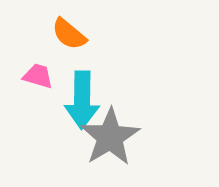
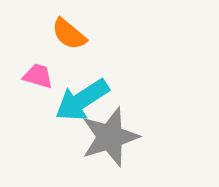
cyan arrow: rotated 56 degrees clockwise
gray star: rotated 14 degrees clockwise
